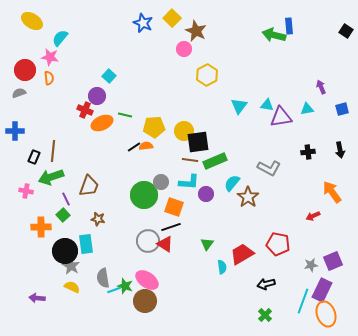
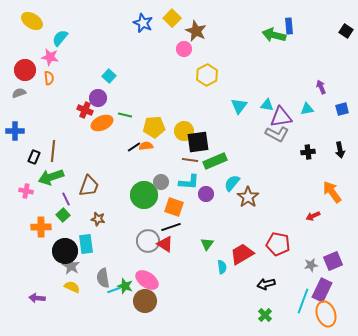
purple circle at (97, 96): moved 1 px right, 2 px down
gray L-shape at (269, 168): moved 8 px right, 34 px up
